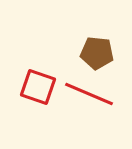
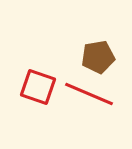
brown pentagon: moved 1 px right, 4 px down; rotated 16 degrees counterclockwise
